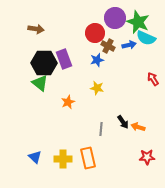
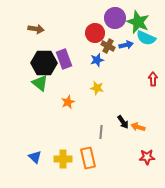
blue arrow: moved 3 px left
red arrow: rotated 32 degrees clockwise
gray line: moved 3 px down
